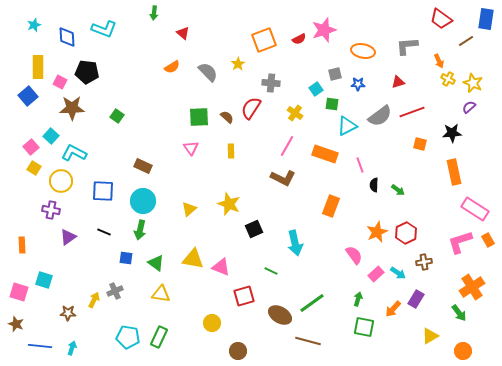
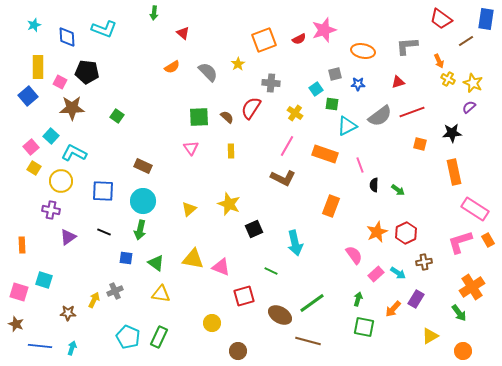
cyan pentagon at (128, 337): rotated 15 degrees clockwise
